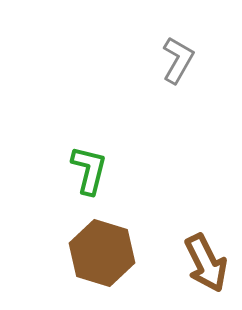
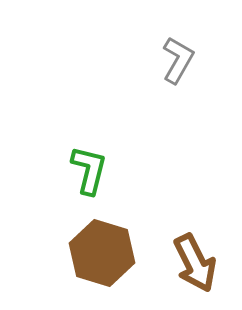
brown arrow: moved 11 px left
